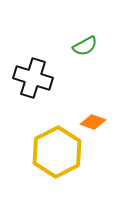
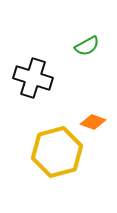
green semicircle: moved 2 px right
yellow hexagon: rotated 12 degrees clockwise
